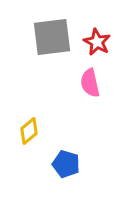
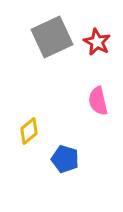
gray square: rotated 18 degrees counterclockwise
pink semicircle: moved 8 px right, 18 px down
blue pentagon: moved 1 px left, 5 px up
